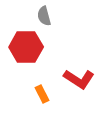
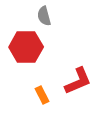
red L-shape: moved 1 px left, 2 px down; rotated 56 degrees counterclockwise
orange rectangle: moved 1 px down
